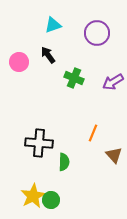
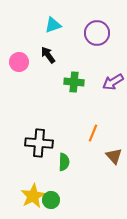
green cross: moved 4 px down; rotated 18 degrees counterclockwise
brown triangle: moved 1 px down
